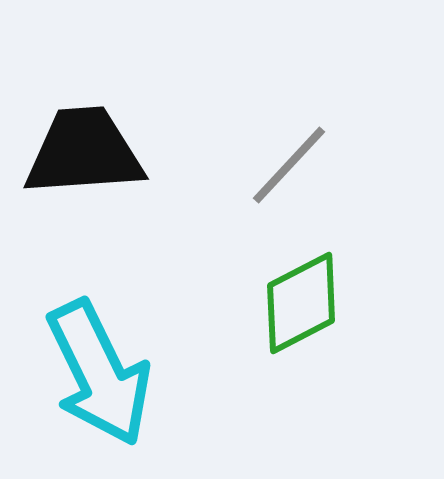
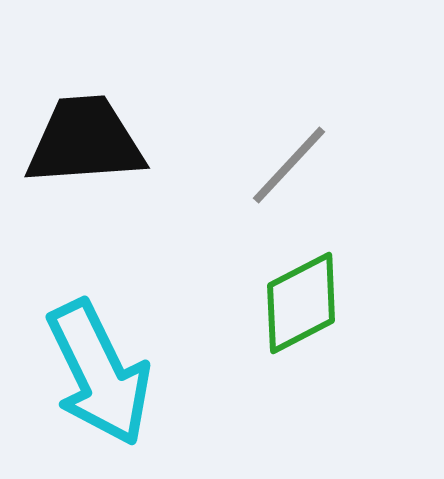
black trapezoid: moved 1 px right, 11 px up
